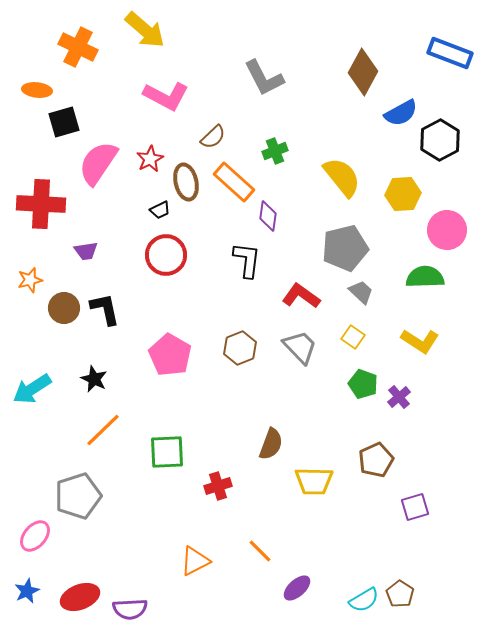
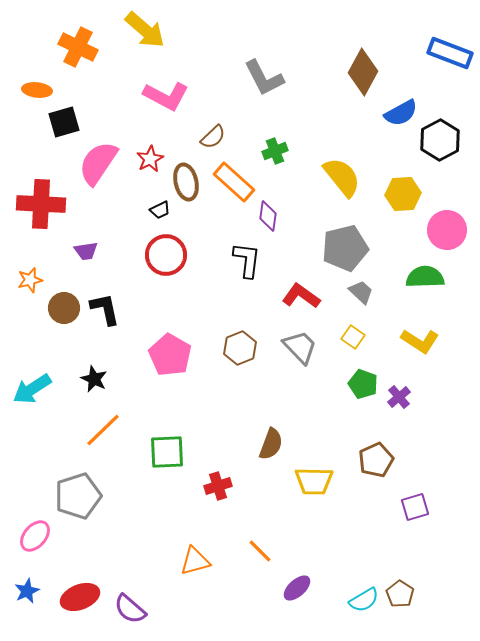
orange triangle at (195, 561): rotated 12 degrees clockwise
purple semicircle at (130, 609): rotated 44 degrees clockwise
